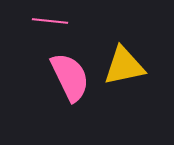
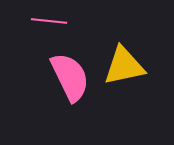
pink line: moved 1 px left
